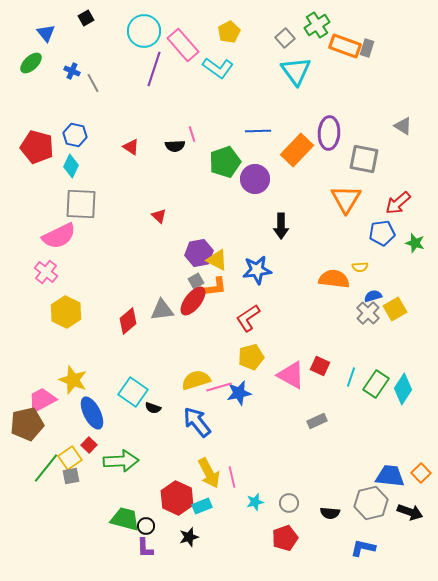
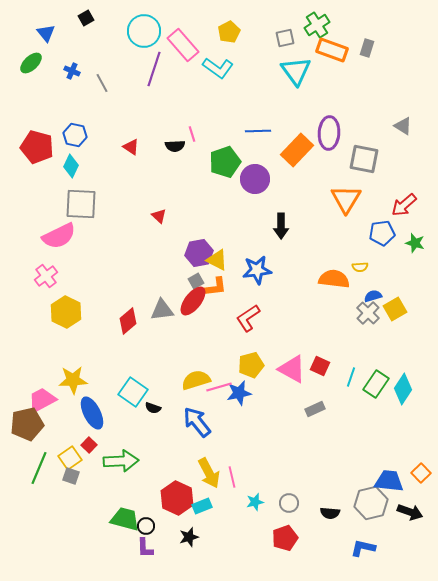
gray square at (285, 38): rotated 30 degrees clockwise
orange rectangle at (345, 46): moved 13 px left, 4 px down
gray line at (93, 83): moved 9 px right
red arrow at (398, 203): moved 6 px right, 2 px down
pink cross at (46, 272): moved 4 px down; rotated 15 degrees clockwise
yellow pentagon at (251, 357): moved 8 px down
pink triangle at (291, 375): moved 1 px right, 6 px up
yellow star at (73, 380): rotated 24 degrees counterclockwise
gray rectangle at (317, 421): moved 2 px left, 12 px up
green line at (46, 468): moved 7 px left; rotated 16 degrees counterclockwise
gray square at (71, 476): rotated 30 degrees clockwise
blue trapezoid at (390, 476): moved 1 px left, 5 px down
